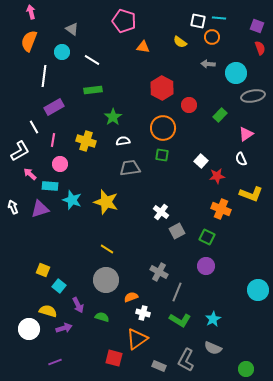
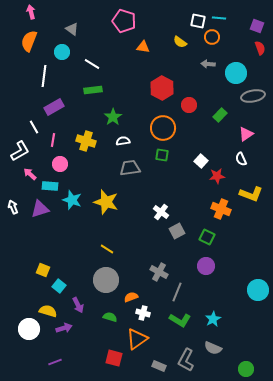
white line at (92, 60): moved 4 px down
green semicircle at (102, 317): moved 8 px right
